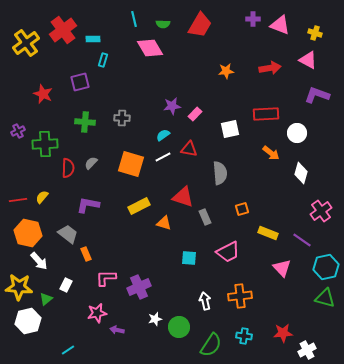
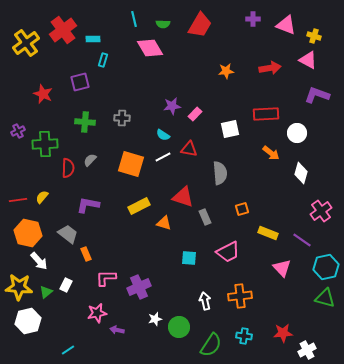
pink triangle at (280, 25): moved 6 px right
yellow cross at (315, 33): moved 1 px left, 3 px down
cyan semicircle at (163, 135): rotated 112 degrees counterclockwise
gray semicircle at (91, 163): moved 1 px left, 3 px up
green triangle at (46, 299): moved 7 px up
